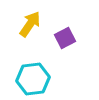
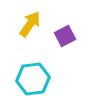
purple square: moved 2 px up
